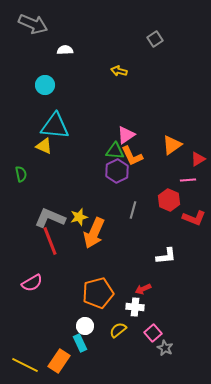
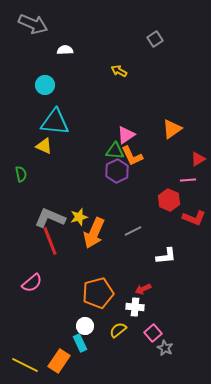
yellow arrow: rotated 14 degrees clockwise
cyan triangle: moved 4 px up
orange triangle: moved 16 px up
gray line: moved 21 px down; rotated 48 degrees clockwise
pink semicircle: rotated 10 degrees counterclockwise
